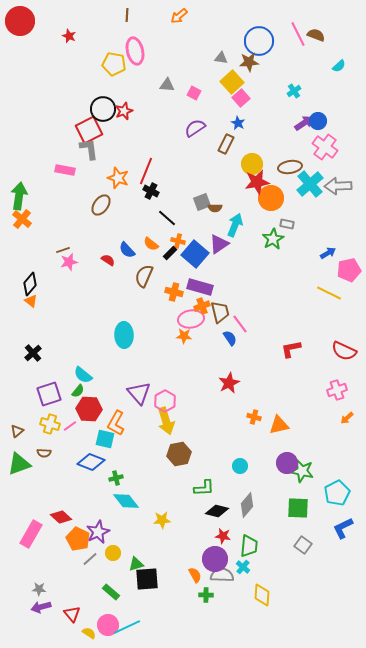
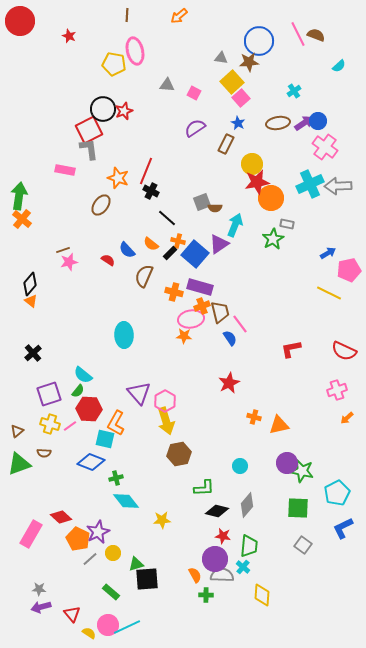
brown ellipse at (290, 167): moved 12 px left, 44 px up
cyan cross at (310, 184): rotated 16 degrees clockwise
